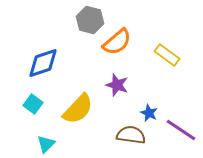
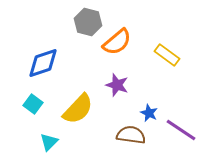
gray hexagon: moved 2 px left, 2 px down
cyan triangle: moved 3 px right, 2 px up
